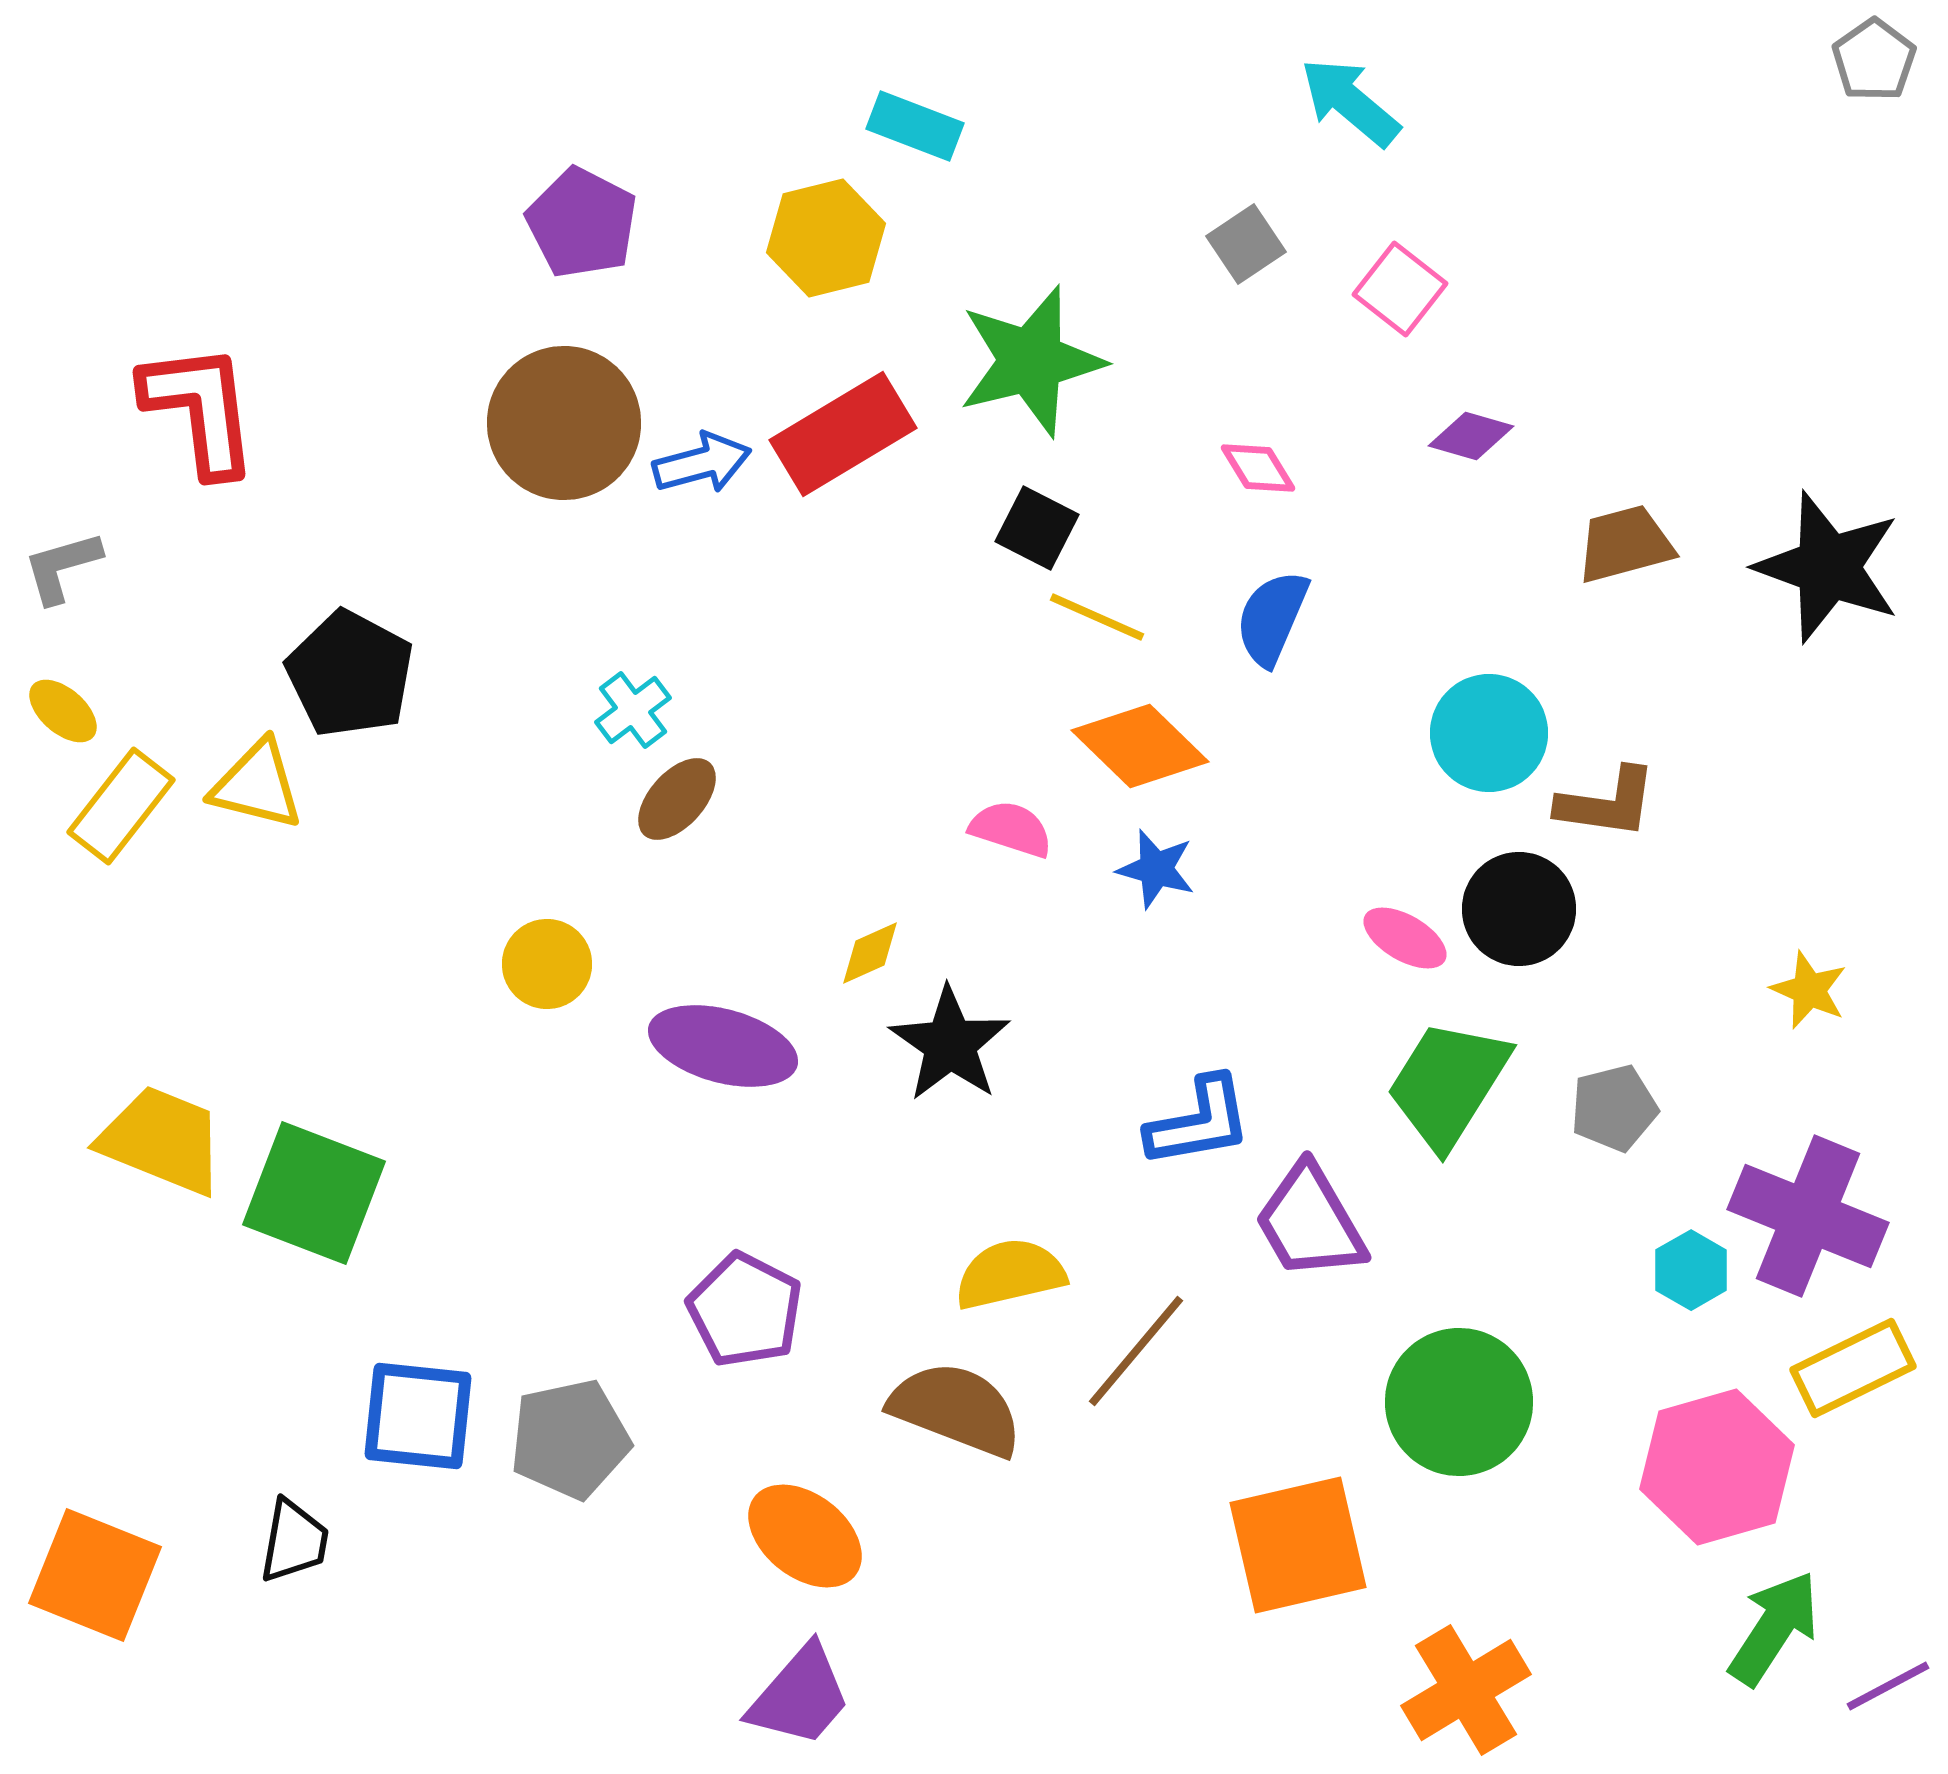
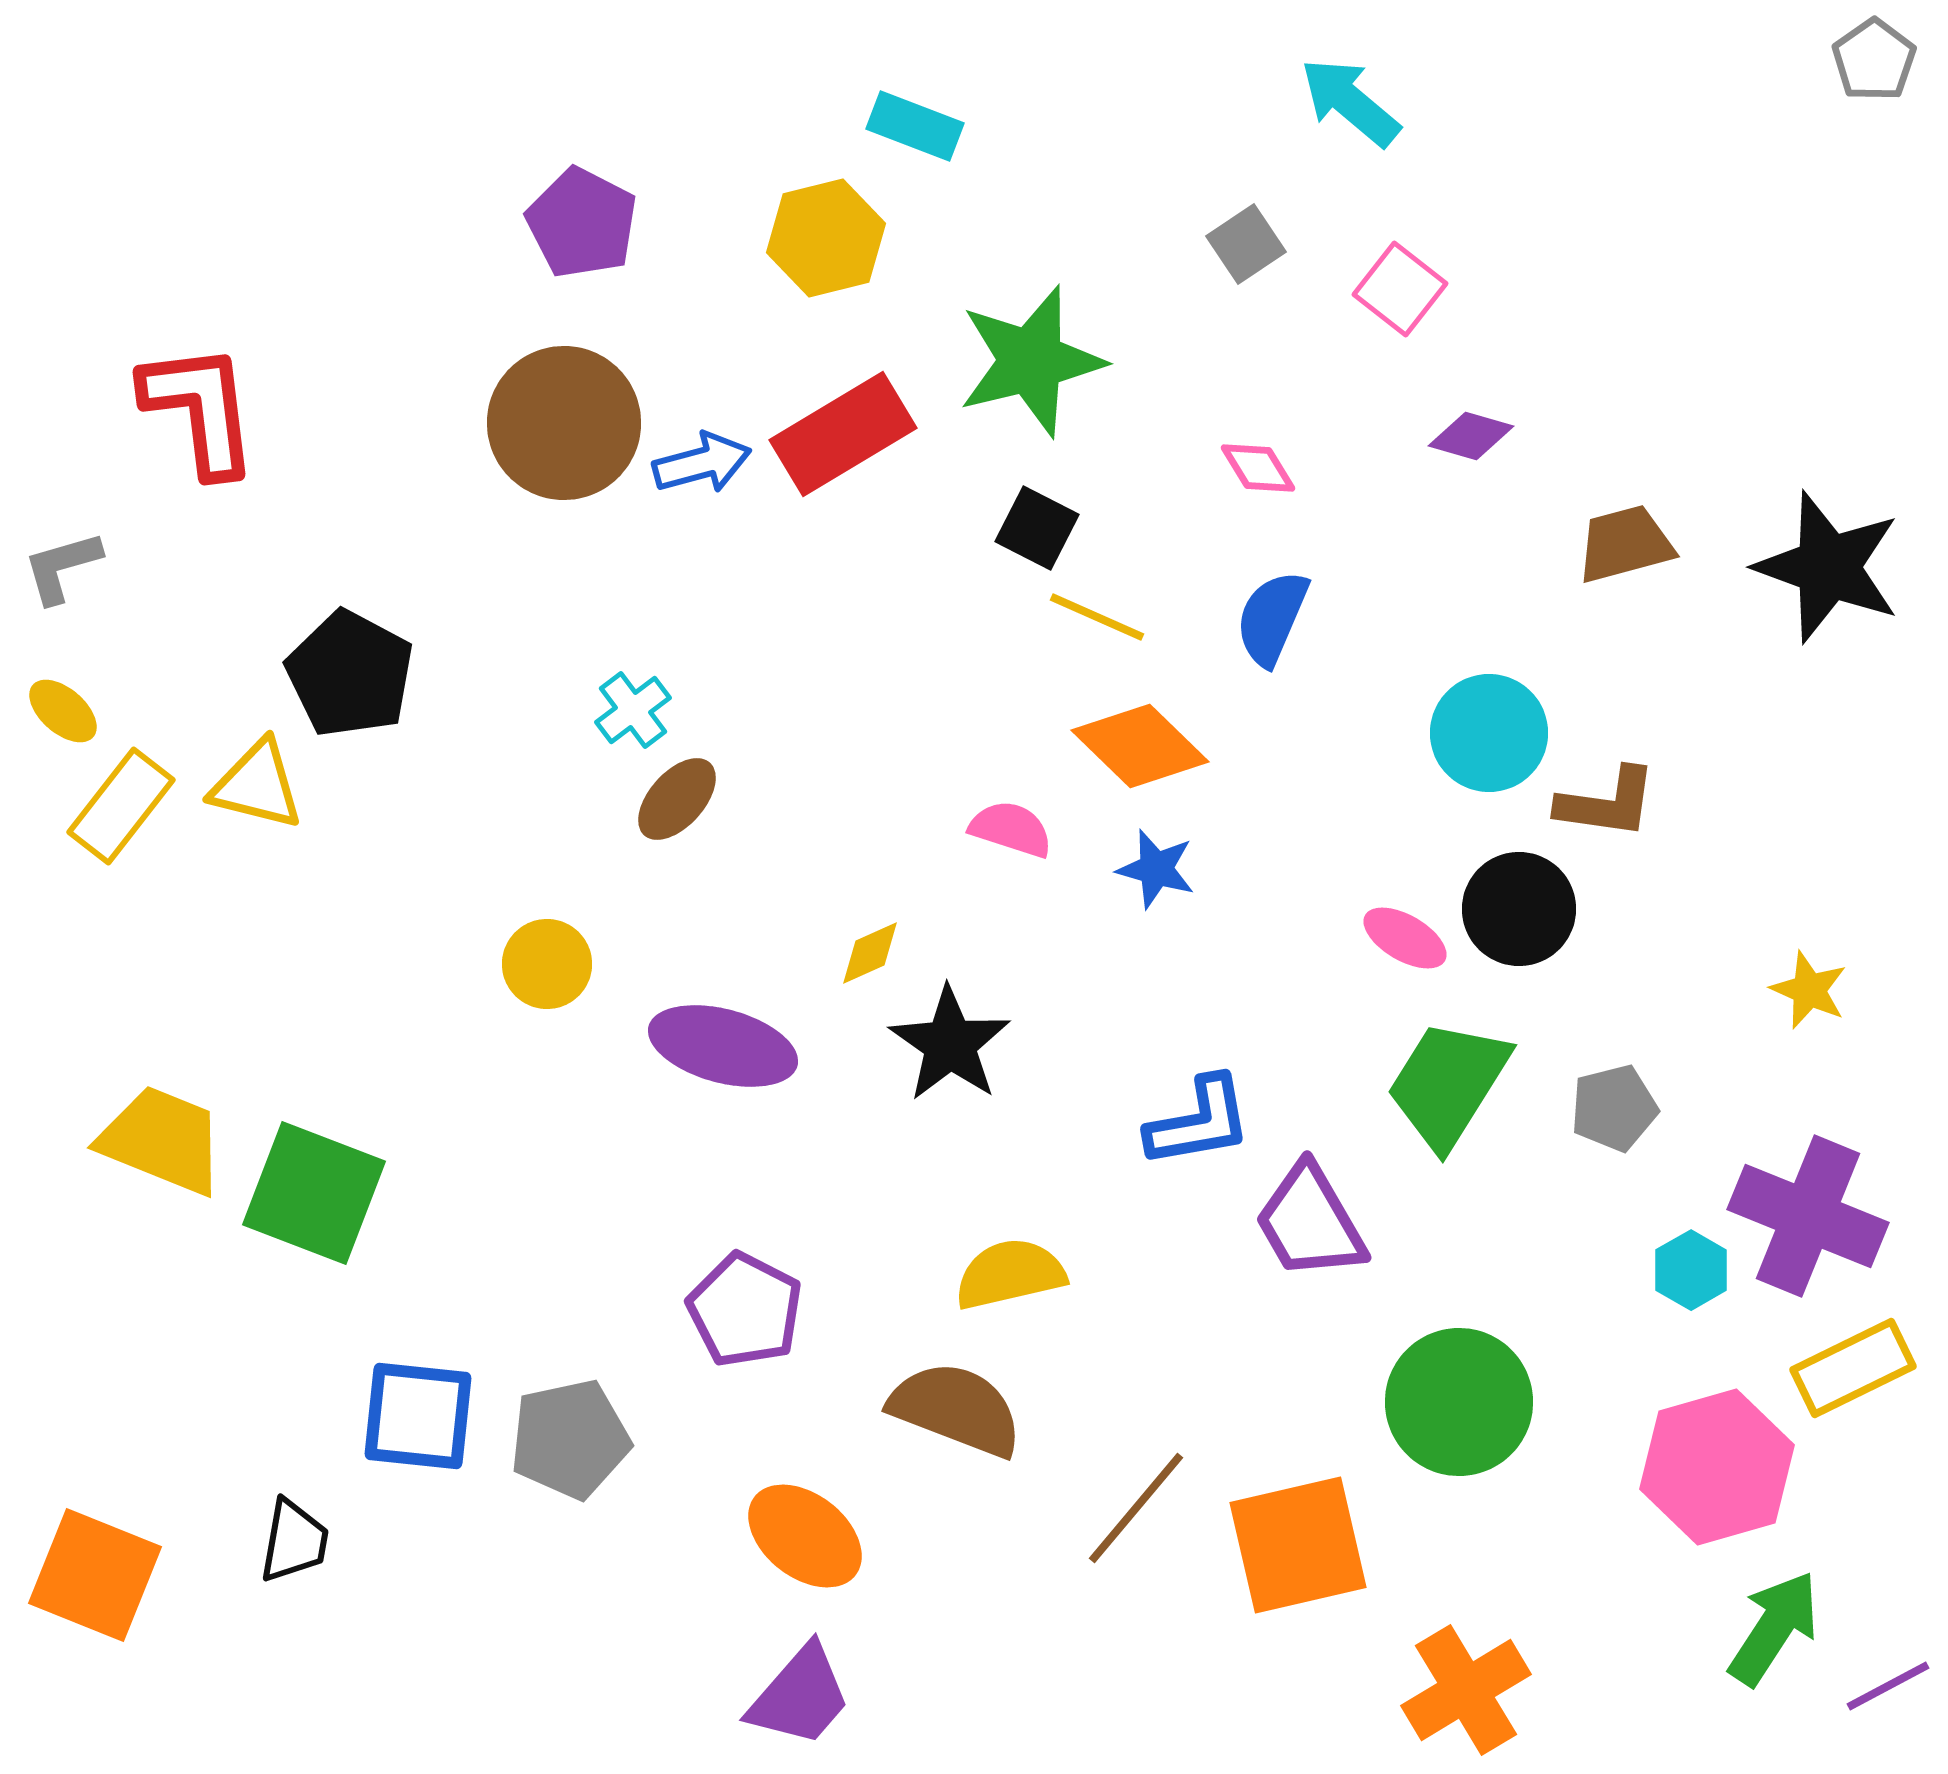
brown line at (1136, 1351): moved 157 px down
